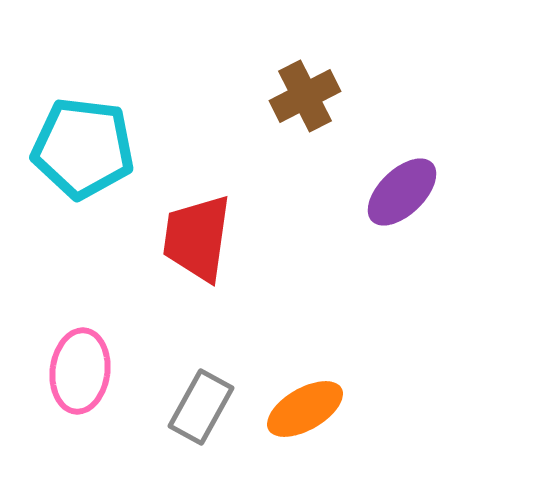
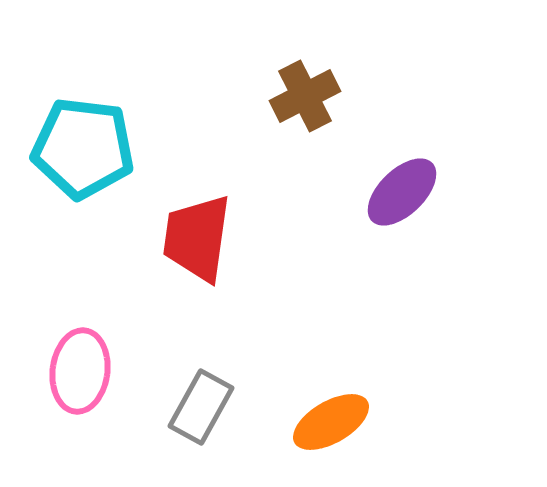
orange ellipse: moved 26 px right, 13 px down
